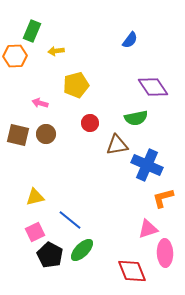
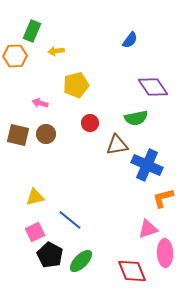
green ellipse: moved 1 px left, 11 px down
